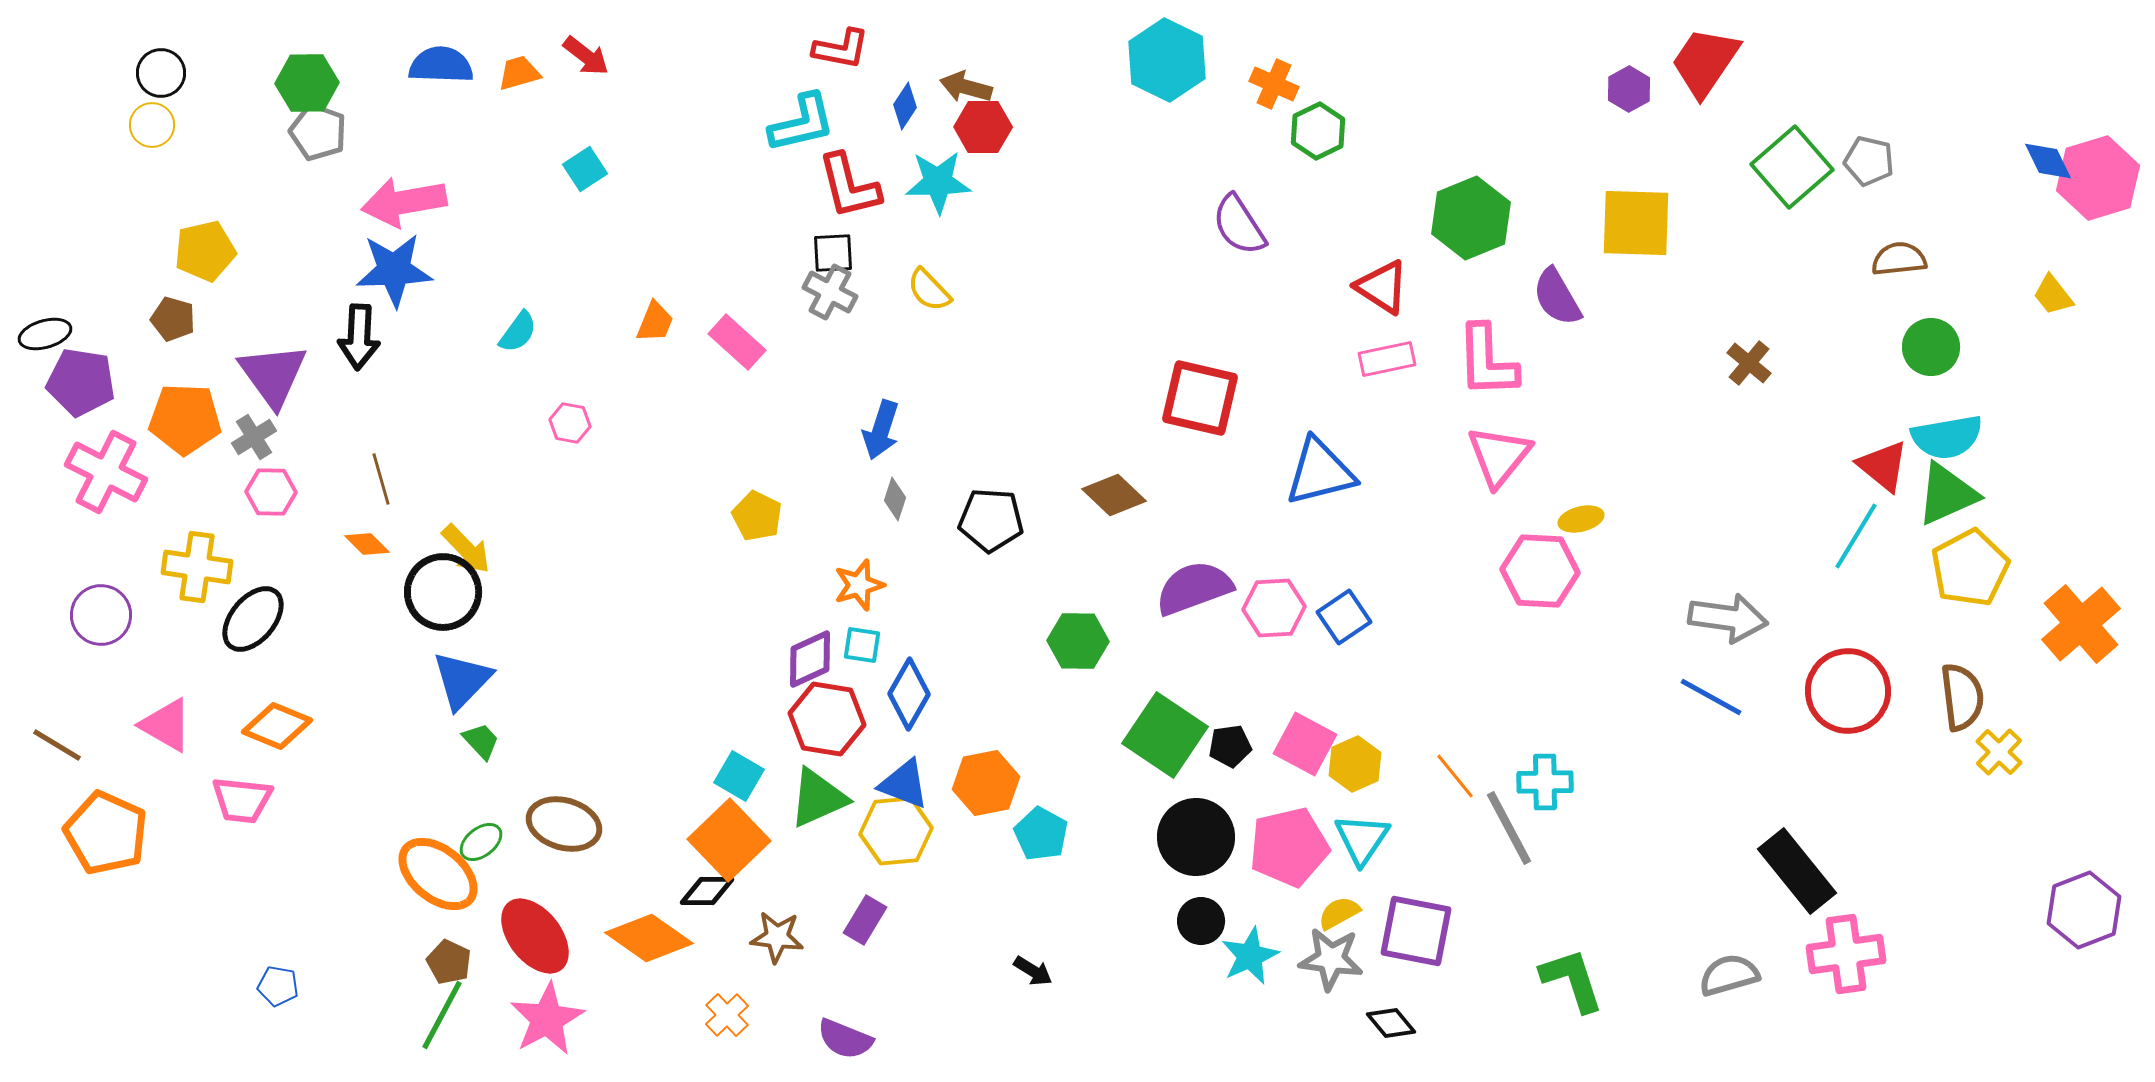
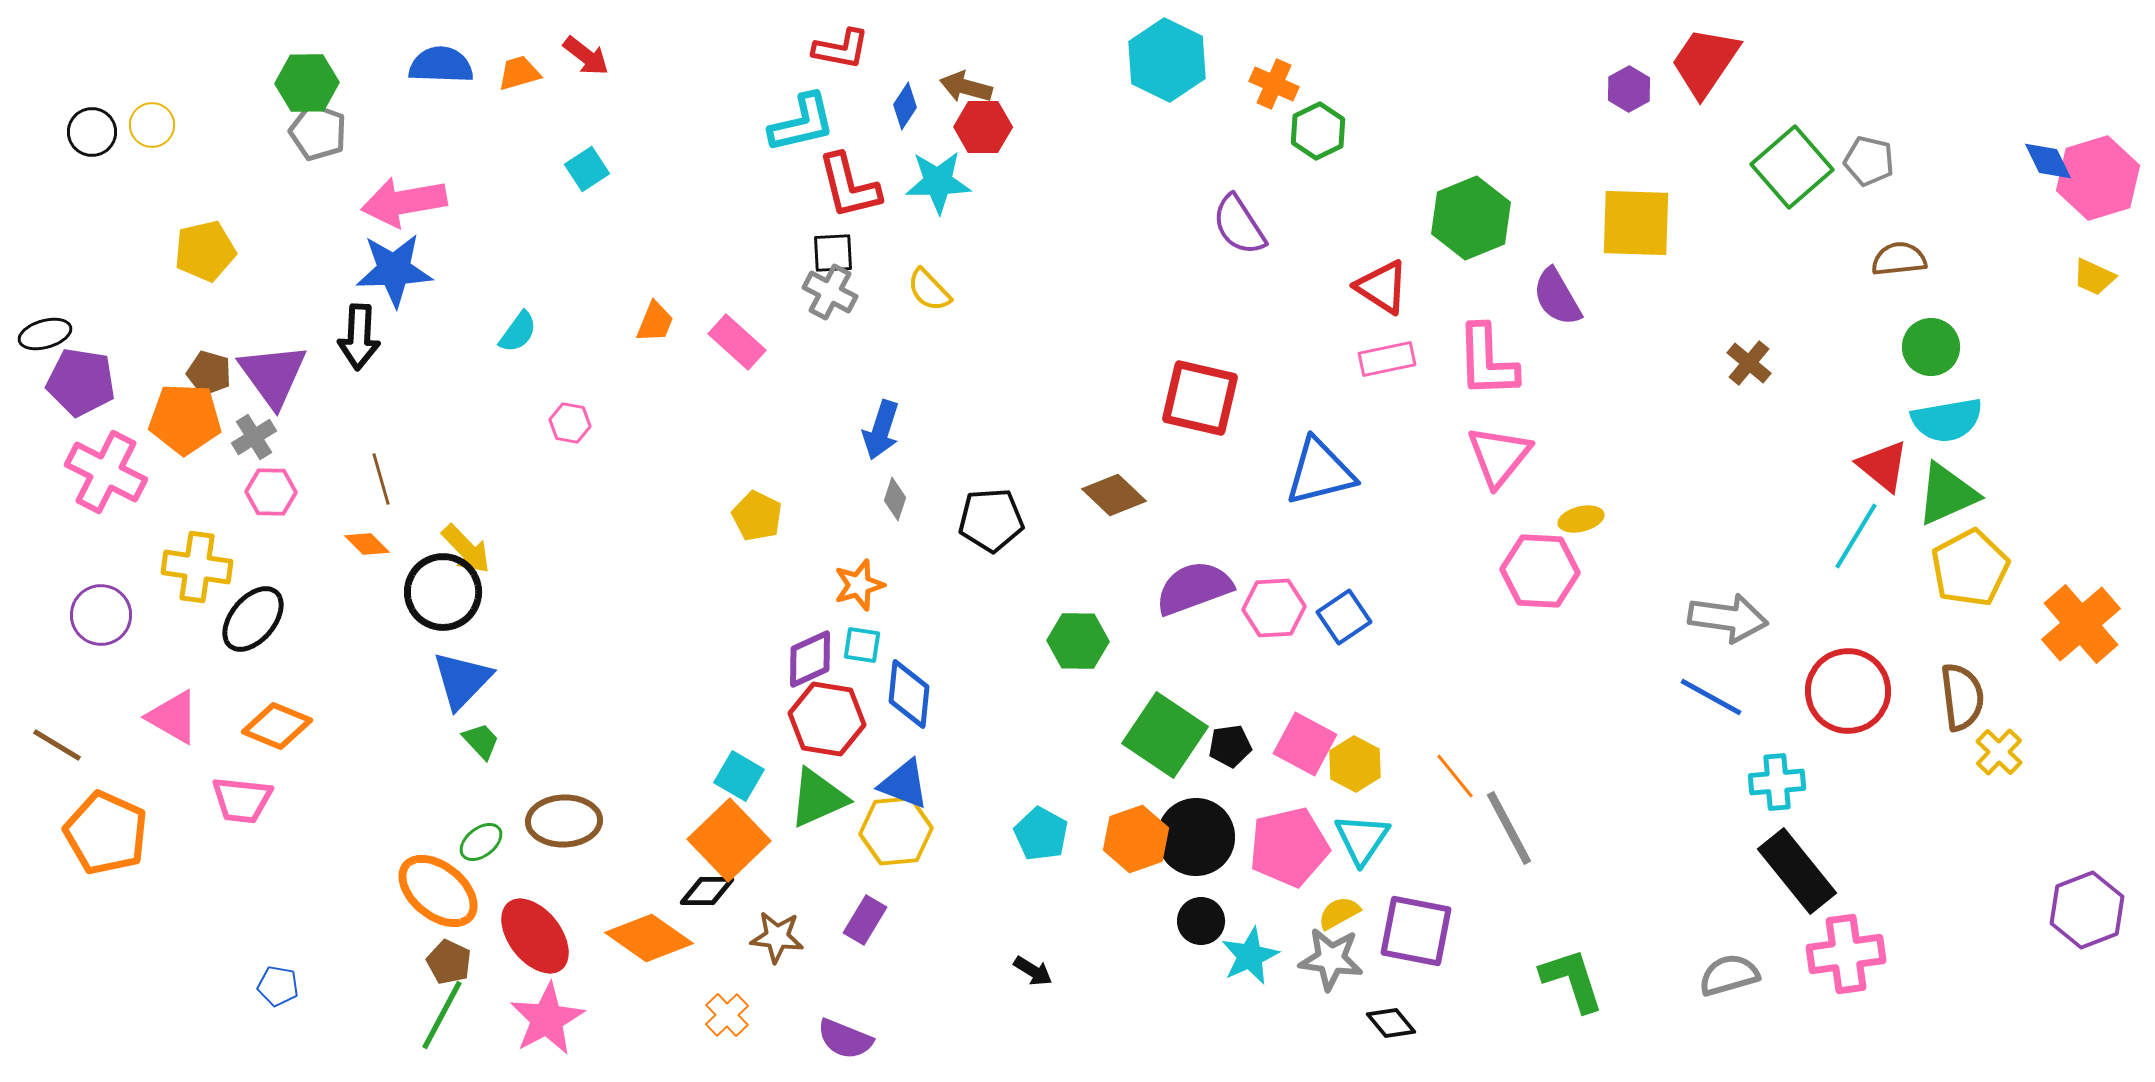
black circle at (161, 73): moved 69 px left, 59 px down
cyan square at (585, 169): moved 2 px right
yellow trapezoid at (2053, 295): moved 41 px right, 18 px up; rotated 27 degrees counterclockwise
brown pentagon at (173, 319): moved 36 px right, 54 px down
cyan semicircle at (1947, 437): moved 17 px up
black pentagon at (991, 520): rotated 8 degrees counterclockwise
blue diamond at (909, 694): rotated 24 degrees counterclockwise
pink triangle at (166, 725): moved 7 px right, 8 px up
yellow hexagon at (1355, 764): rotated 8 degrees counterclockwise
cyan cross at (1545, 782): moved 232 px right; rotated 4 degrees counterclockwise
orange hexagon at (986, 783): moved 150 px right, 56 px down; rotated 8 degrees counterclockwise
brown ellipse at (564, 824): moved 3 px up; rotated 18 degrees counterclockwise
orange ellipse at (438, 874): moved 17 px down
purple hexagon at (2084, 910): moved 3 px right
